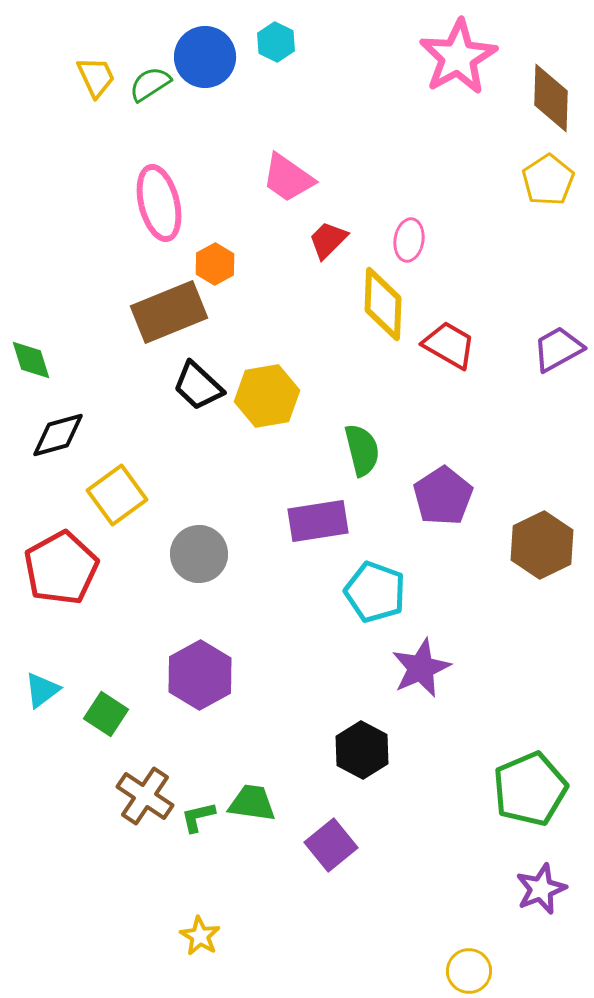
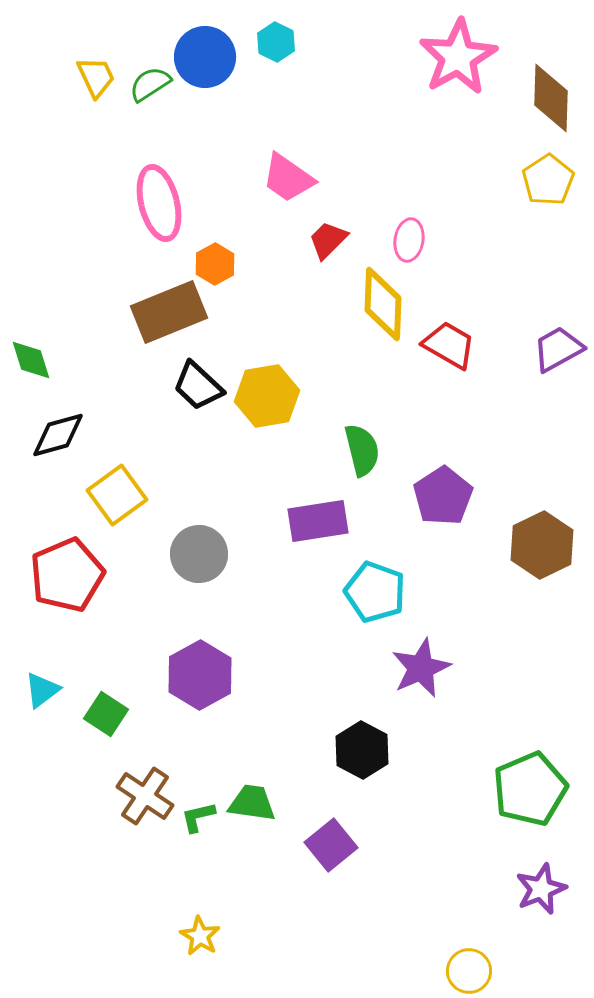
red pentagon at (61, 568): moved 6 px right, 7 px down; rotated 6 degrees clockwise
